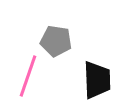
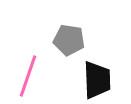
gray pentagon: moved 13 px right, 1 px up
